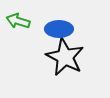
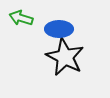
green arrow: moved 3 px right, 3 px up
